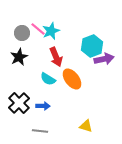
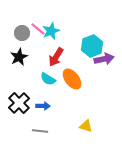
red arrow: rotated 54 degrees clockwise
